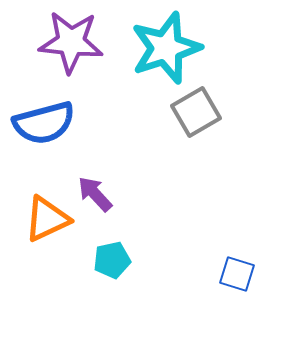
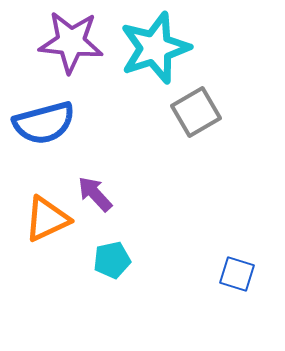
cyan star: moved 11 px left
